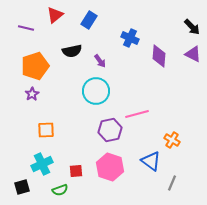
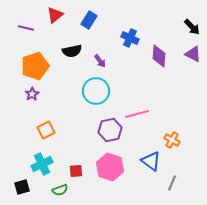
orange square: rotated 24 degrees counterclockwise
